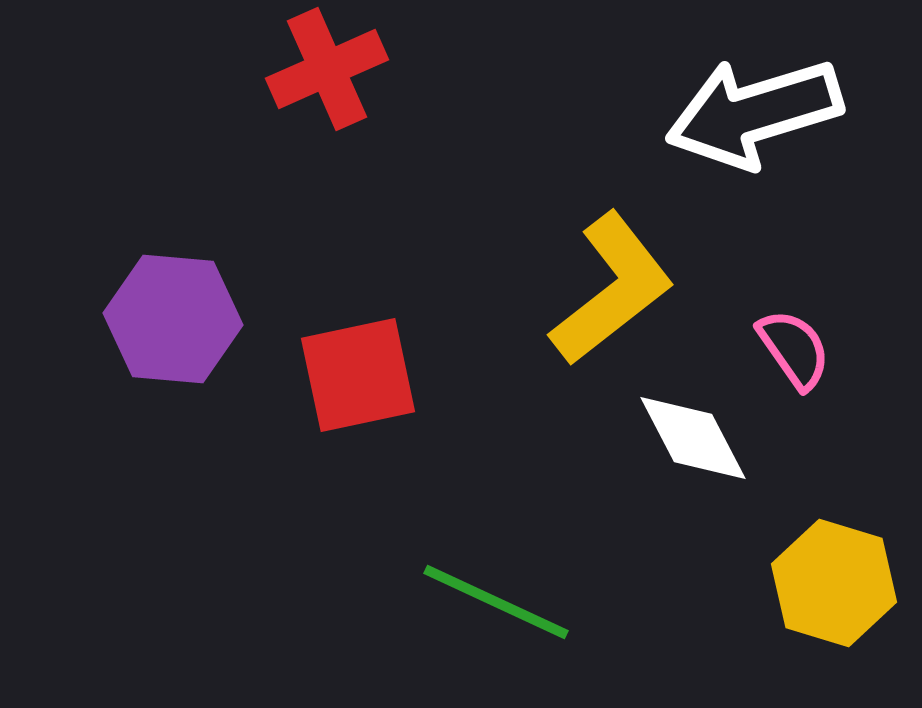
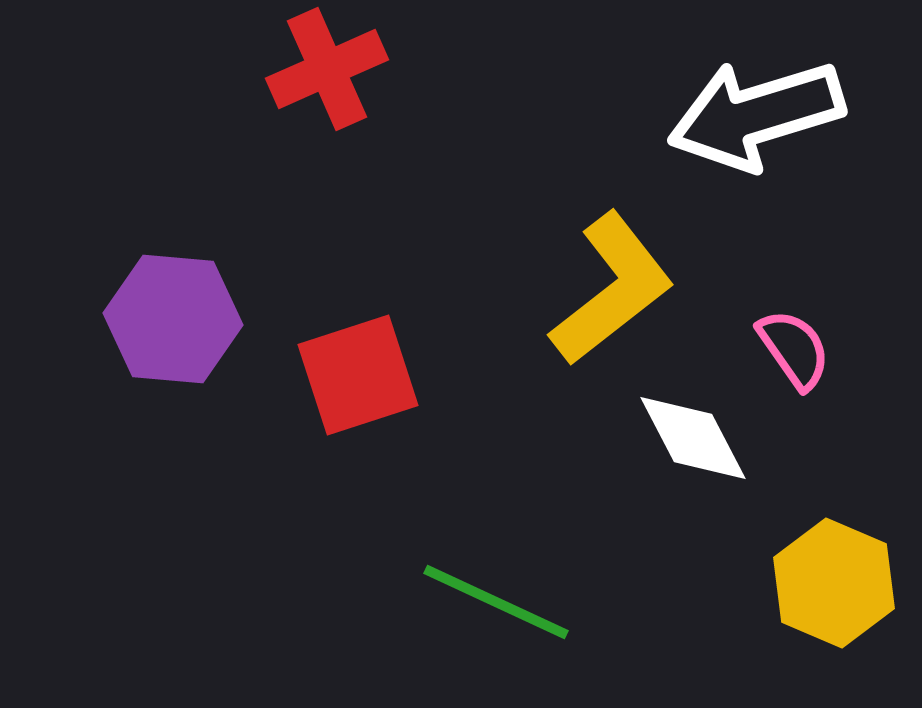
white arrow: moved 2 px right, 2 px down
red square: rotated 6 degrees counterclockwise
yellow hexagon: rotated 6 degrees clockwise
